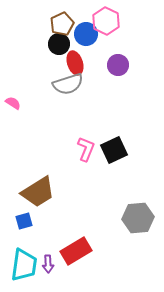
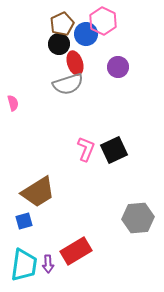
pink hexagon: moved 3 px left
purple circle: moved 2 px down
pink semicircle: rotated 42 degrees clockwise
